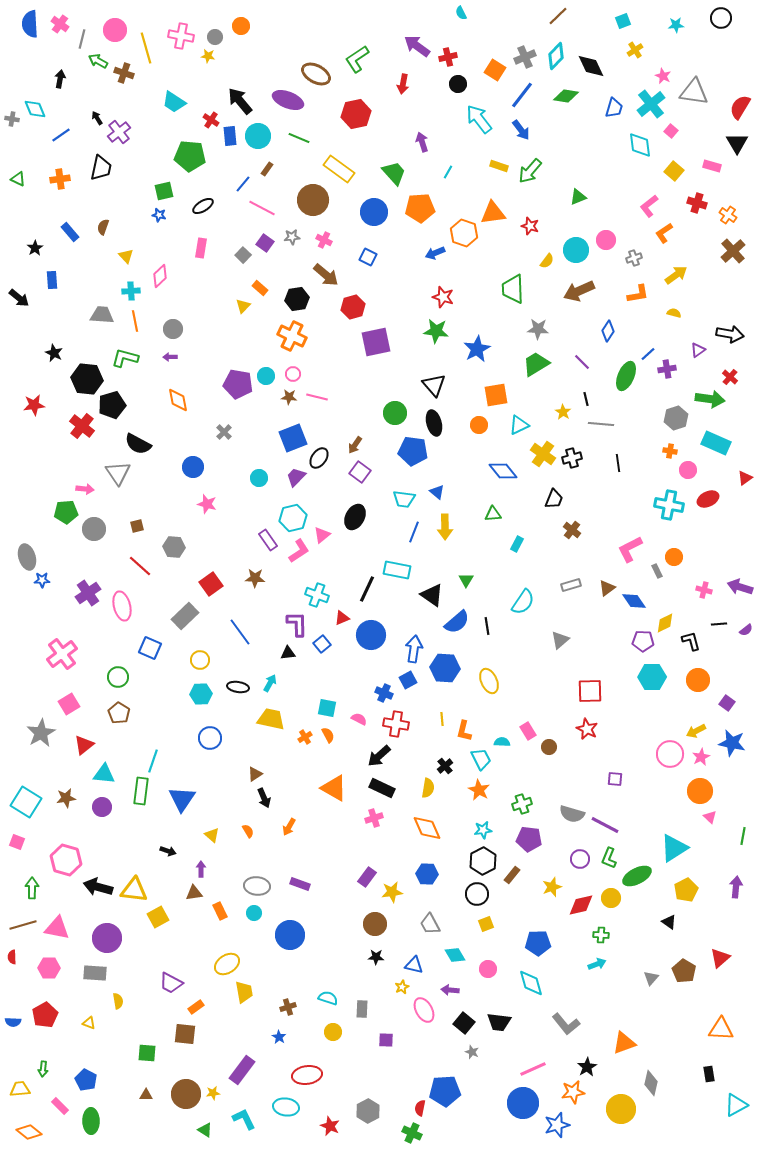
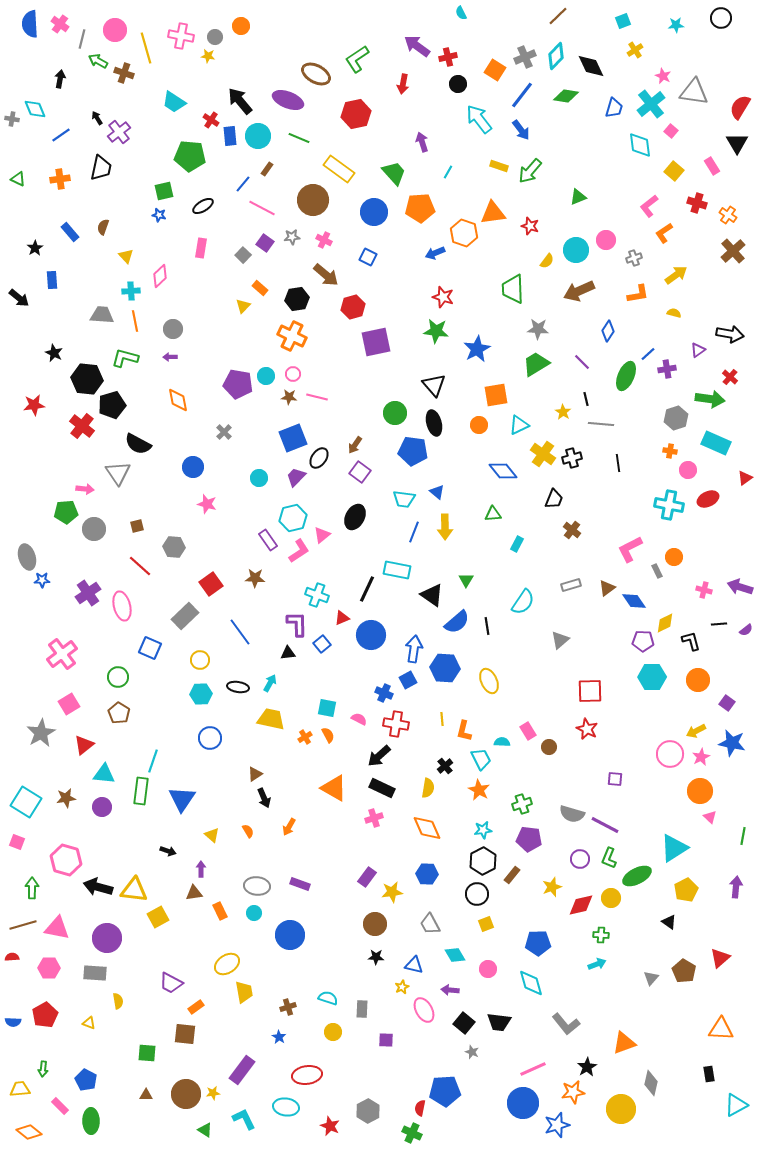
pink rectangle at (712, 166): rotated 42 degrees clockwise
red semicircle at (12, 957): rotated 88 degrees clockwise
